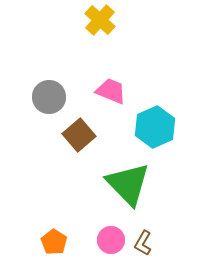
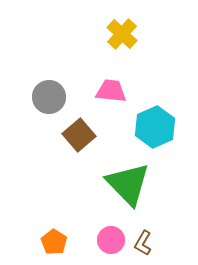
yellow cross: moved 22 px right, 14 px down
pink trapezoid: rotated 16 degrees counterclockwise
